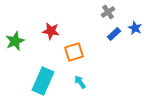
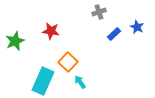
gray cross: moved 9 px left; rotated 16 degrees clockwise
blue star: moved 2 px right, 1 px up
orange square: moved 6 px left, 10 px down; rotated 30 degrees counterclockwise
